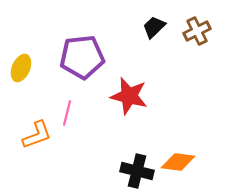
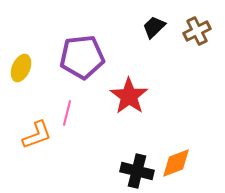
red star: rotated 21 degrees clockwise
orange diamond: moved 2 px left, 1 px down; rotated 28 degrees counterclockwise
